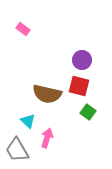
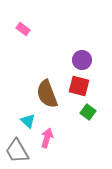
brown semicircle: rotated 56 degrees clockwise
gray trapezoid: moved 1 px down
